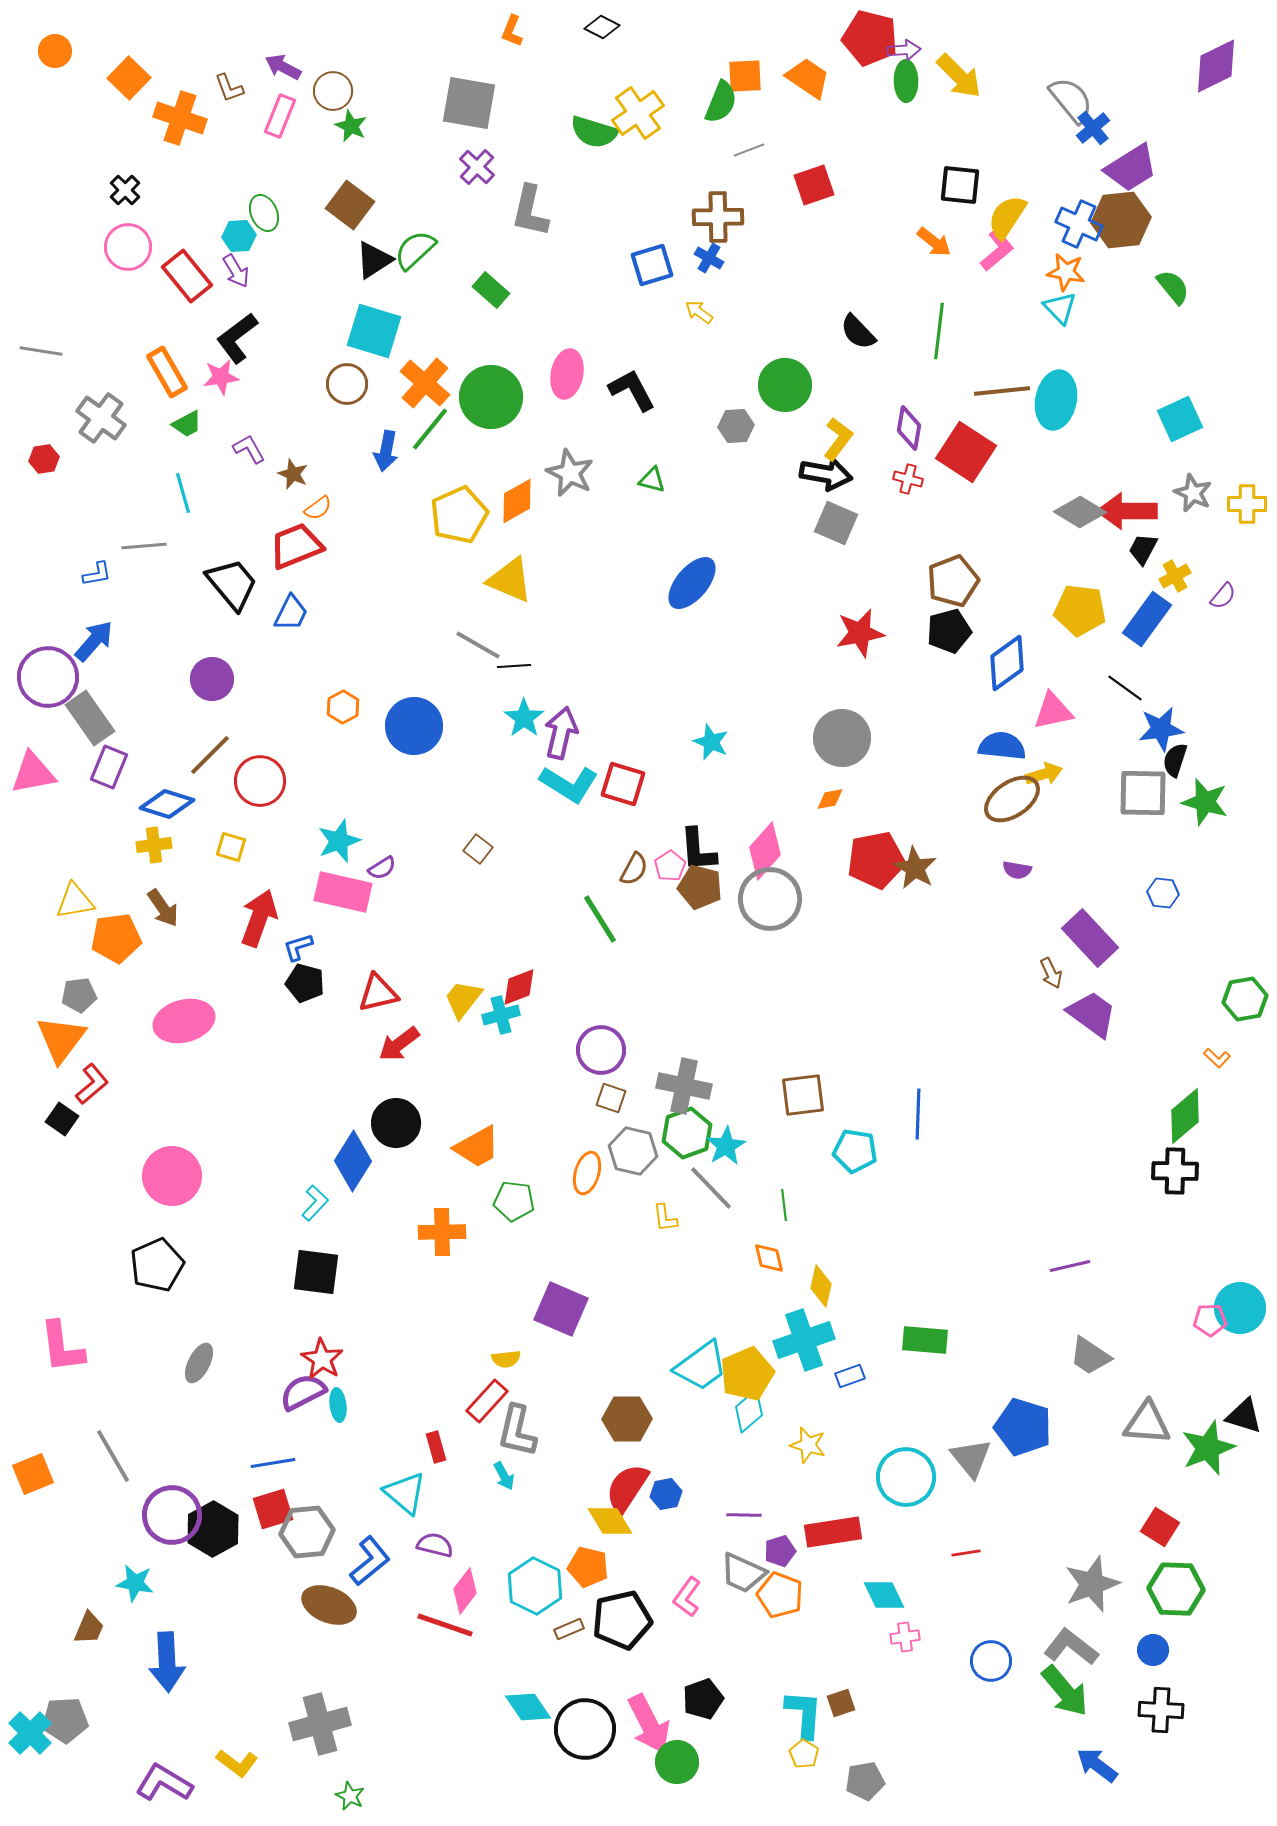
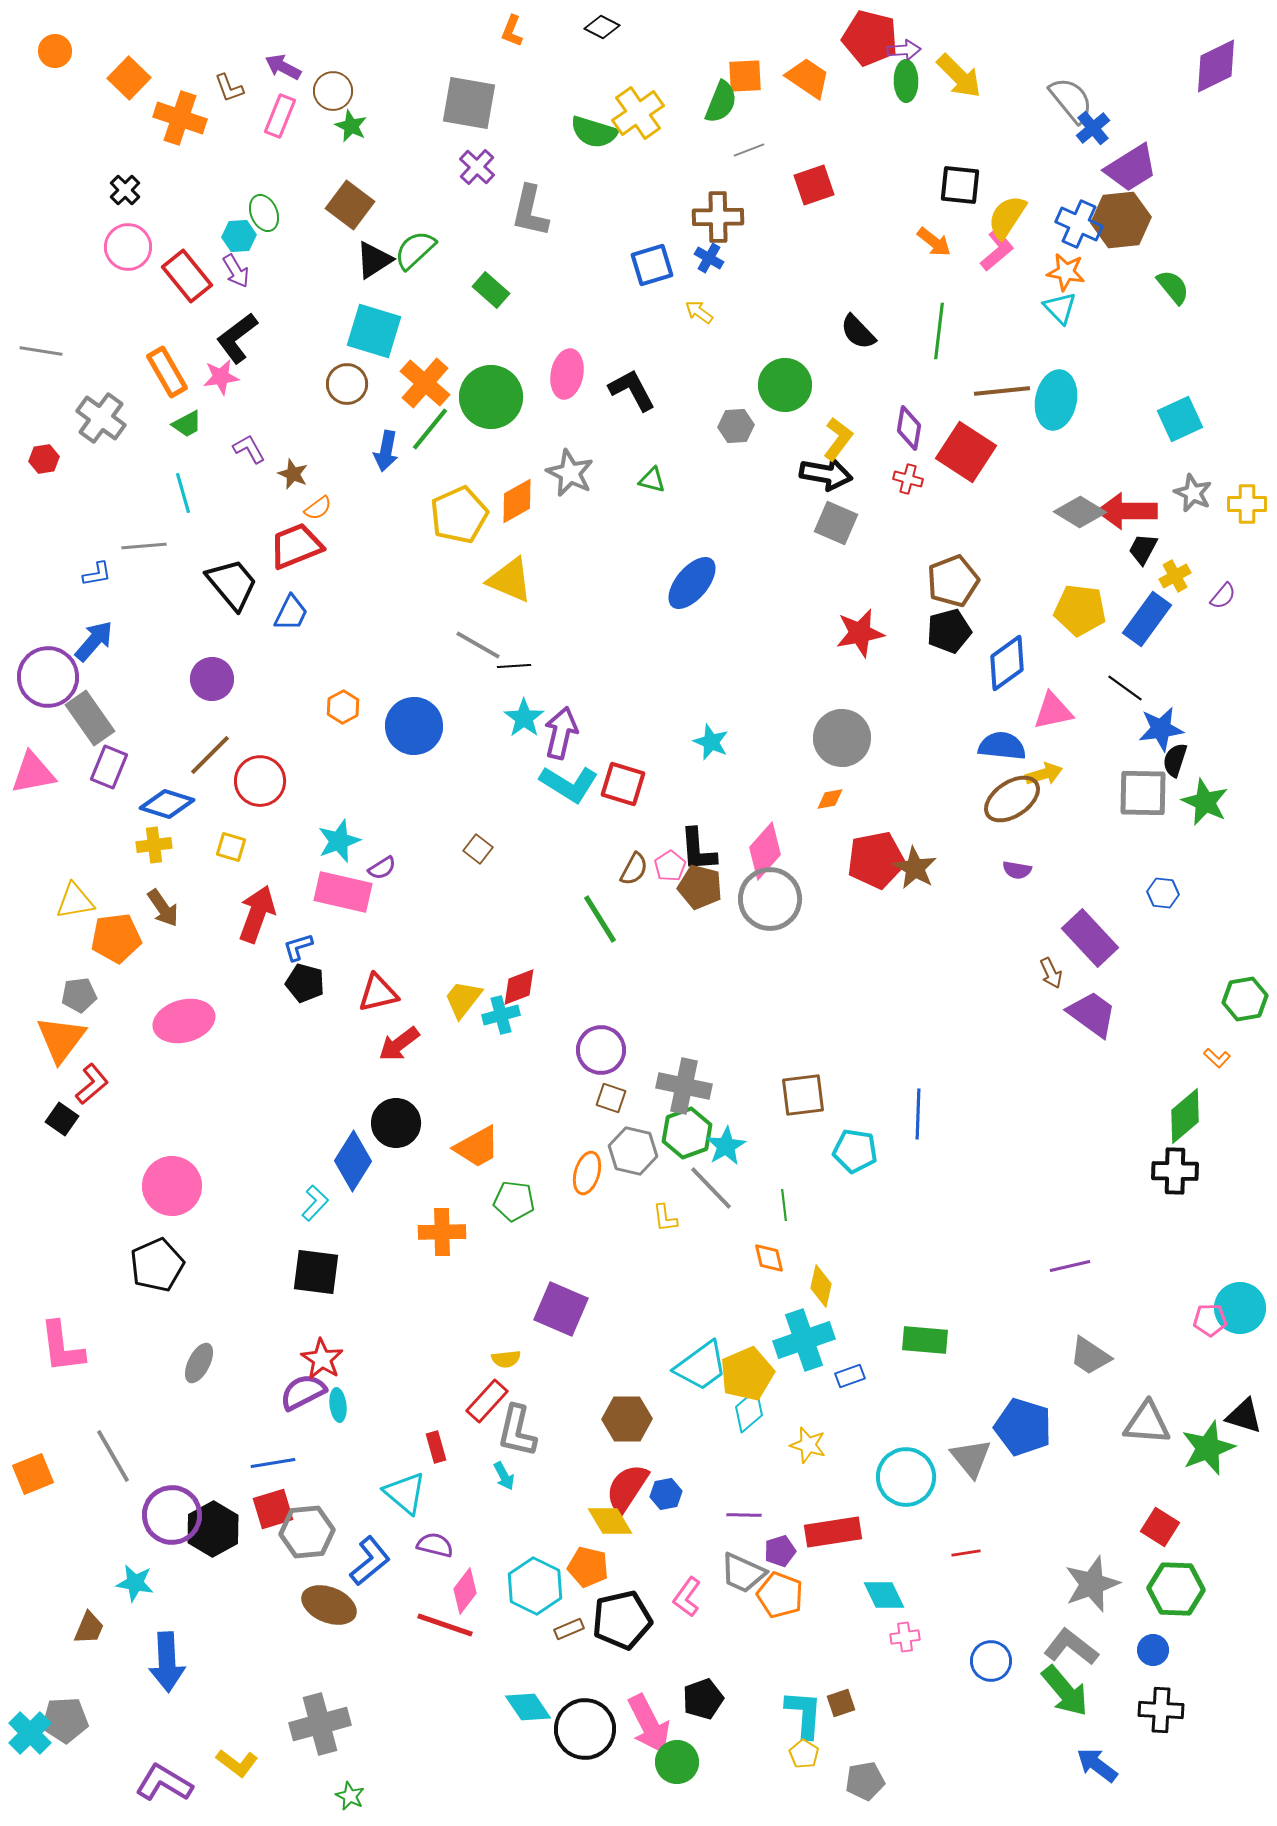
green star at (1205, 802): rotated 9 degrees clockwise
red arrow at (259, 918): moved 2 px left, 4 px up
pink circle at (172, 1176): moved 10 px down
